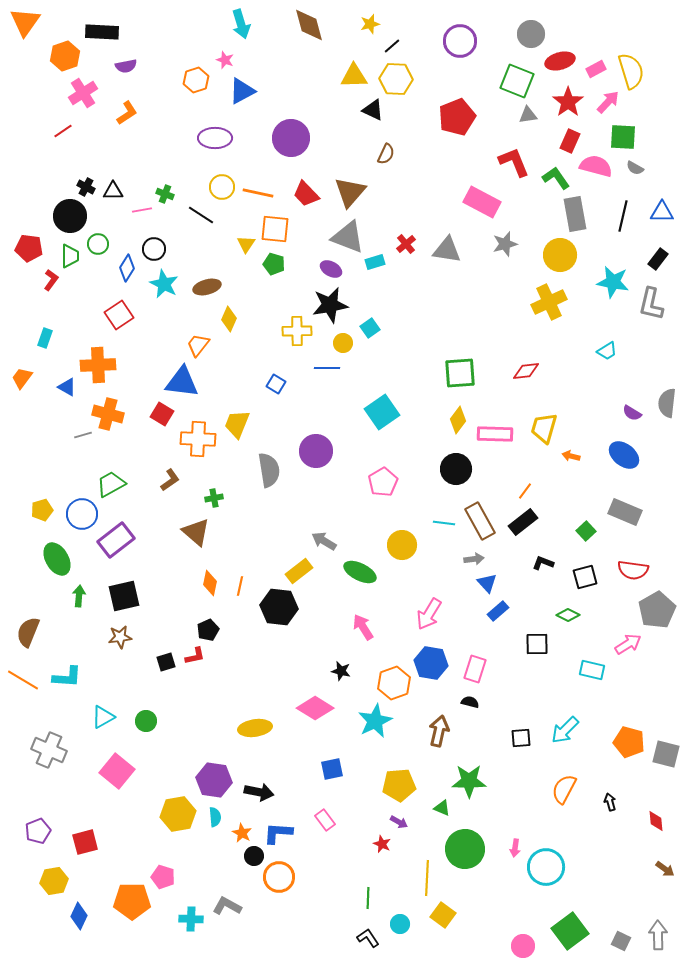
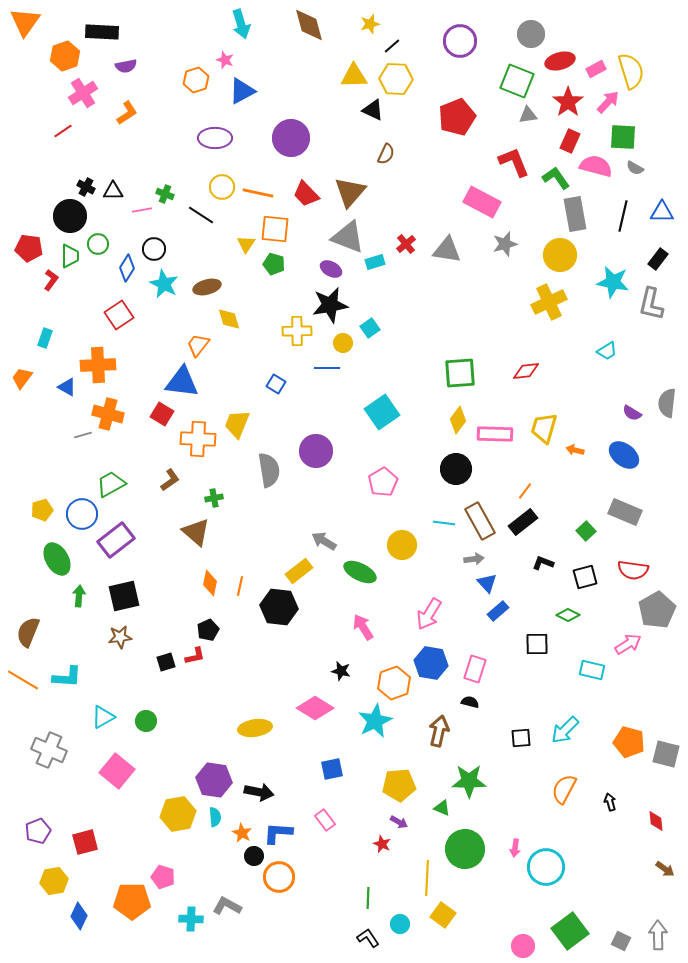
yellow diamond at (229, 319): rotated 40 degrees counterclockwise
orange arrow at (571, 456): moved 4 px right, 6 px up
